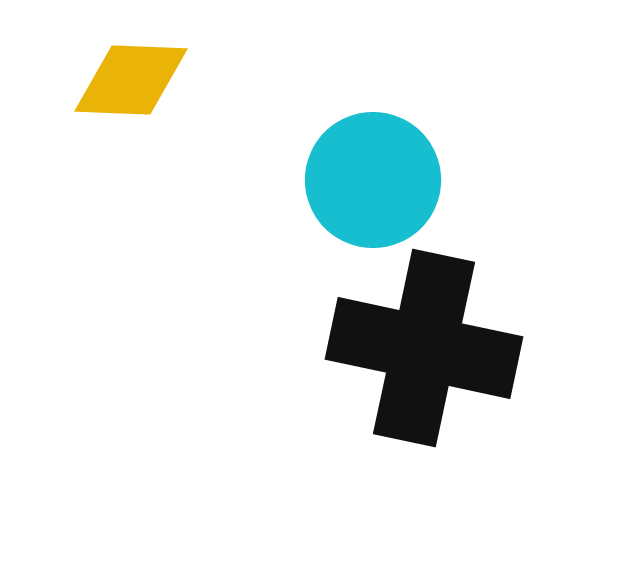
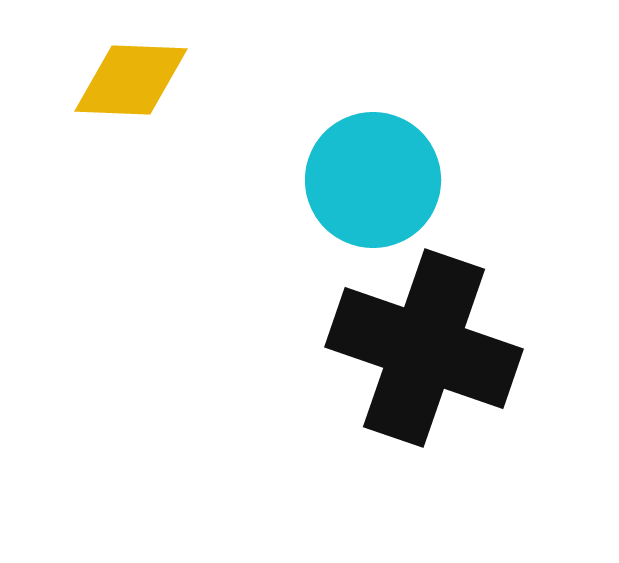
black cross: rotated 7 degrees clockwise
